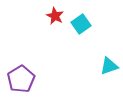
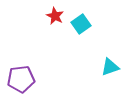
cyan triangle: moved 1 px right, 1 px down
purple pentagon: rotated 24 degrees clockwise
